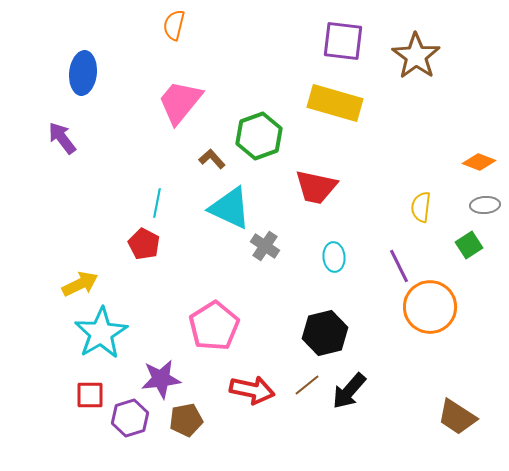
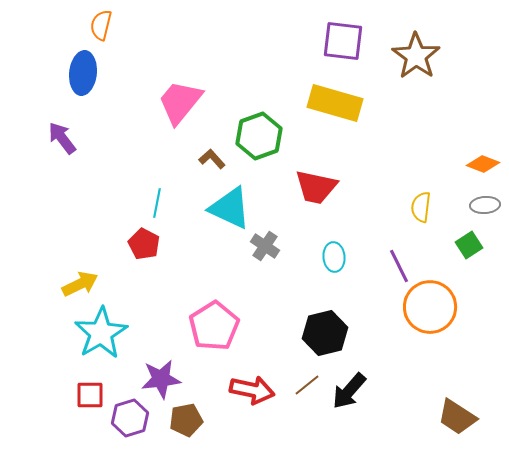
orange semicircle: moved 73 px left
orange diamond: moved 4 px right, 2 px down
